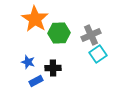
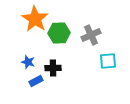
cyan square: moved 10 px right, 7 px down; rotated 30 degrees clockwise
